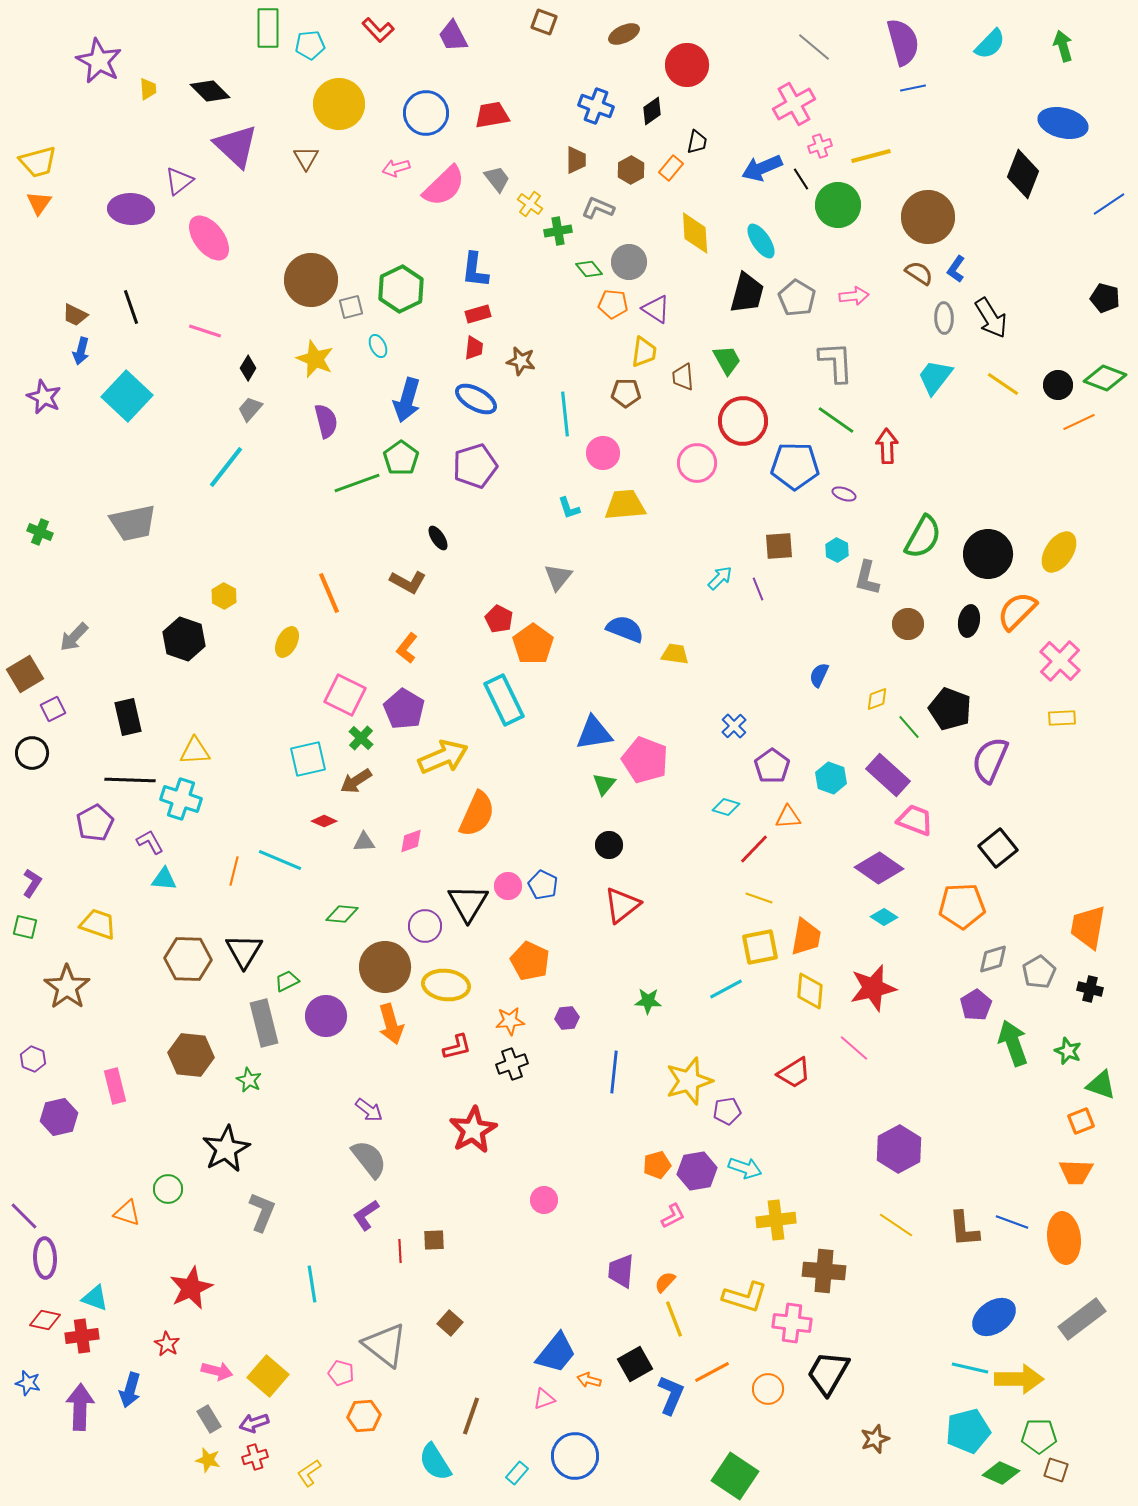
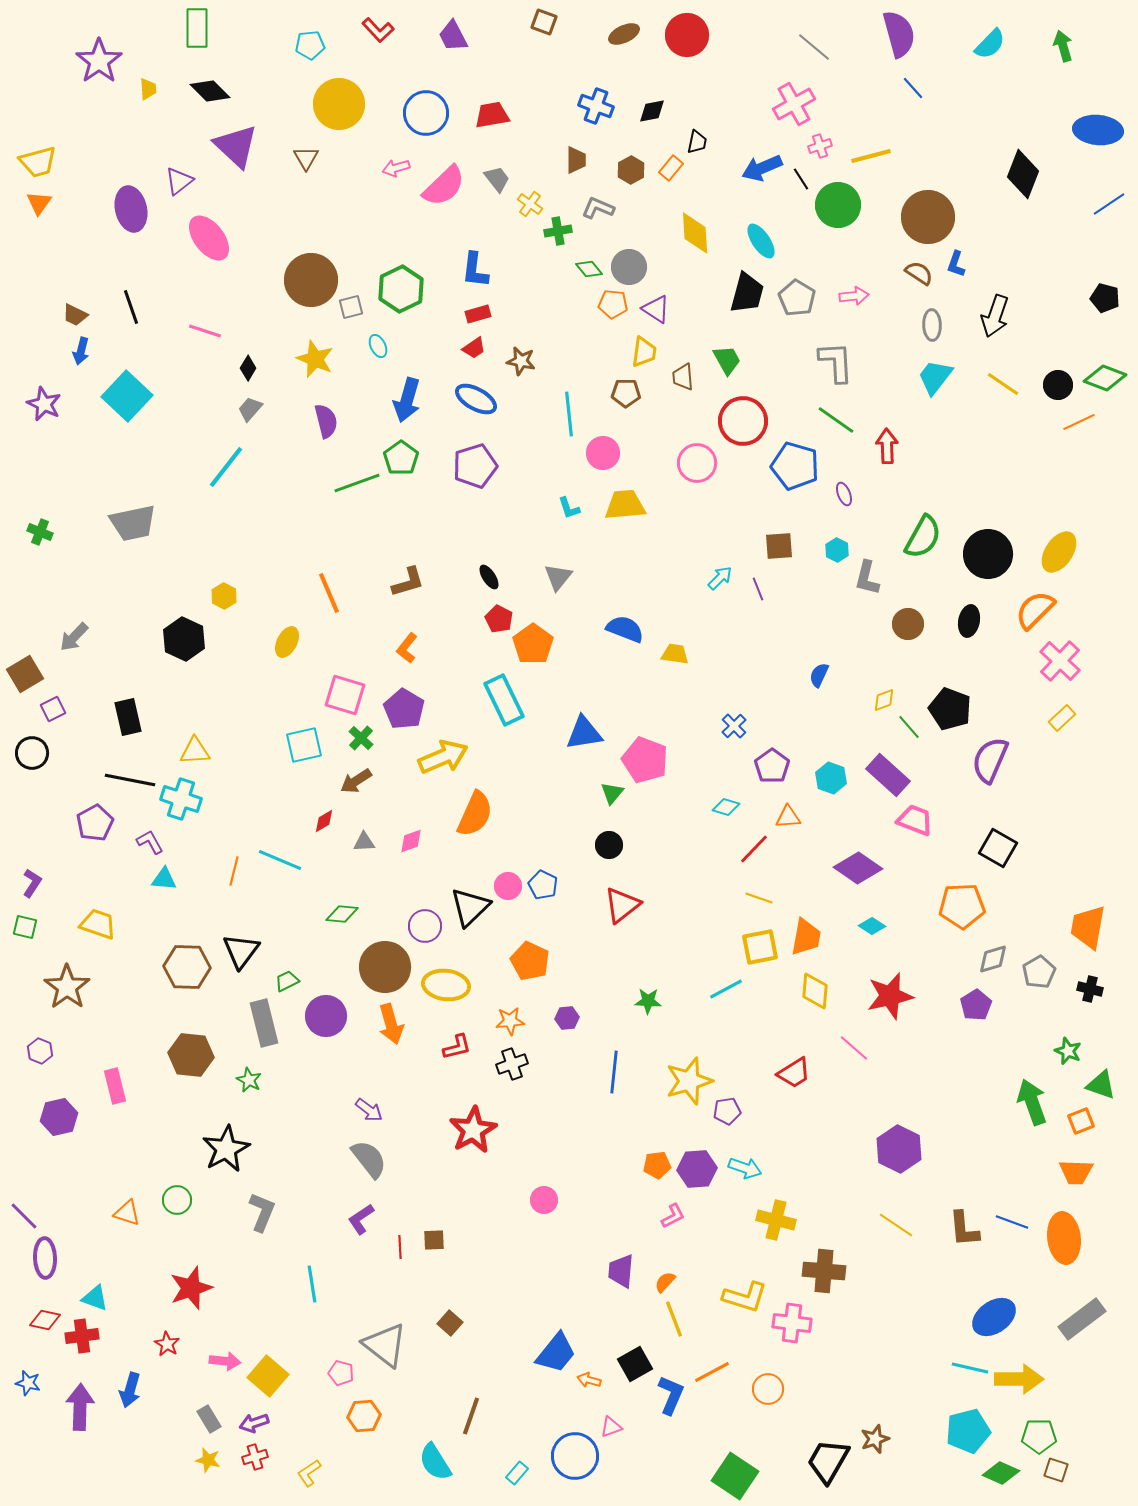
green rectangle at (268, 28): moved 71 px left
purple semicircle at (903, 42): moved 4 px left, 8 px up
purple star at (99, 61): rotated 9 degrees clockwise
red circle at (687, 65): moved 30 px up
blue line at (913, 88): rotated 60 degrees clockwise
black diamond at (652, 111): rotated 24 degrees clockwise
blue ellipse at (1063, 123): moved 35 px right, 7 px down; rotated 9 degrees counterclockwise
purple ellipse at (131, 209): rotated 75 degrees clockwise
gray circle at (629, 262): moved 5 px down
blue L-shape at (956, 269): moved 5 px up; rotated 16 degrees counterclockwise
gray ellipse at (944, 318): moved 12 px left, 7 px down
black arrow at (991, 318): moved 4 px right, 2 px up; rotated 51 degrees clockwise
red trapezoid at (474, 348): rotated 50 degrees clockwise
purple star at (44, 397): moved 7 px down
cyan line at (565, 414): moved 4 px right
blue pentagon at (795, 466): rotated 15 degrees clockwise
purple ellipse at (844, 494): rotated 50 degrees clockwise
black ellipse at (438, 538): moved 51 px right, 39 px down
brown L-shape at (408, 582): rotated 45 degrees counterclockwise
orange semicircle at (1017, 611): moved 18 px right, 1 px up
black hexagon at (184, 639): rotated 6 degrees clockwise
pink square at (345, 695): rotated 9 degrees counterclockwise
yellow diamond at (877, 699): moved 7 px right, 1 px down
yellow rectangle at (1062, 718): rotated 40 degrees counterclockwise
blue triangle at (594, 733): moved 10 px left
cyan square at (308, 759): moved 4 px left, 14 px up
black line at (130, 780): rotated 9 degrees clockwise
green triangle at (604, 784): moved 8 px right, 9 px down
orange semicircle at (477, 814): moved 2 px left
red diamond at (324, 821): rotated 55 degrees counterclockwise
black square at (998, 848): rotated 21 degrees counterclockwise
purple diamond at (879, 868): moved 21 px left
black triangle at (468, 903): moved 2 px right, 4 px down; rotated 15 degrees clockwise
cyan diamond at (884, 917): moved 12 px left, 9 px down
black triangle at (244, 951): moved 3 px left; rotated 6 degrees clockwise
brown hexagon at (188, 959): moved 1 px left, 8 px down
red star at (873, 988): moved 17 px right, 8 px down
yellow diamond at (810, 991): moved 5 px right
green arrow at (1013, 1043): moved 19 px right, 59 px down
purple hexagon at (33, 1059): moved 7 px right, 8 px up
purple hexagon at (899, 1149): rotated 6 degrees counterclockwise
orange pentagon at (657, 1165): rotated 8 degrees clockwise
purple hexagon at (697, 1171): moved 2 px up; rotated 6 degrees clockwise
green circle at (168, 1189): moved 9 px right, 11 px down
purple L-shape at (366, 1215): moved 5 px left, 4 px down
yellow cross at (776, 1220): rotated 21 degrees clockwise
red line at (400, 1251): moved 4 px up
red star at (191, 1288): rotated 6 degrees clockwise
pink arrow at (217, 1371): moved 8 px right, 10 px up; rotated 8 degrees counterclockwise
black trapezoid at (828, 1373): moved 88 px down
pink triangle at (544, 1399): moved 67 px right, 28 px down
